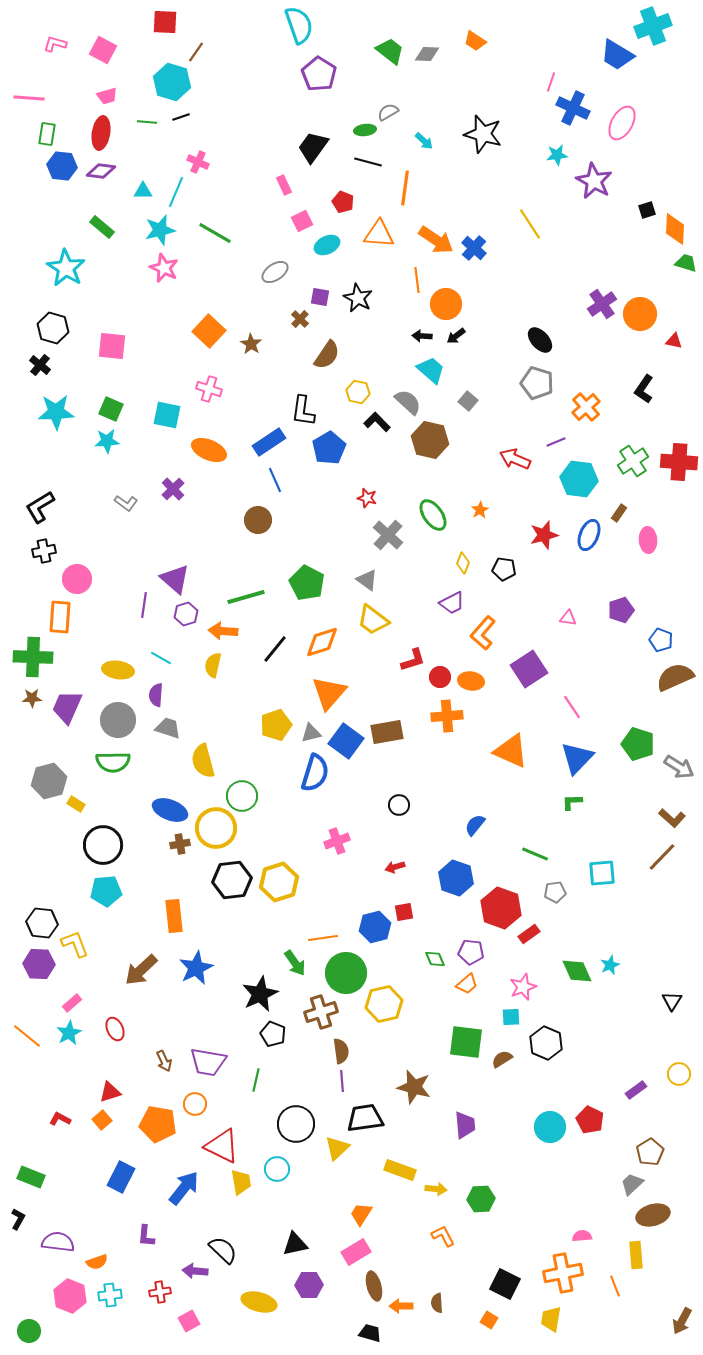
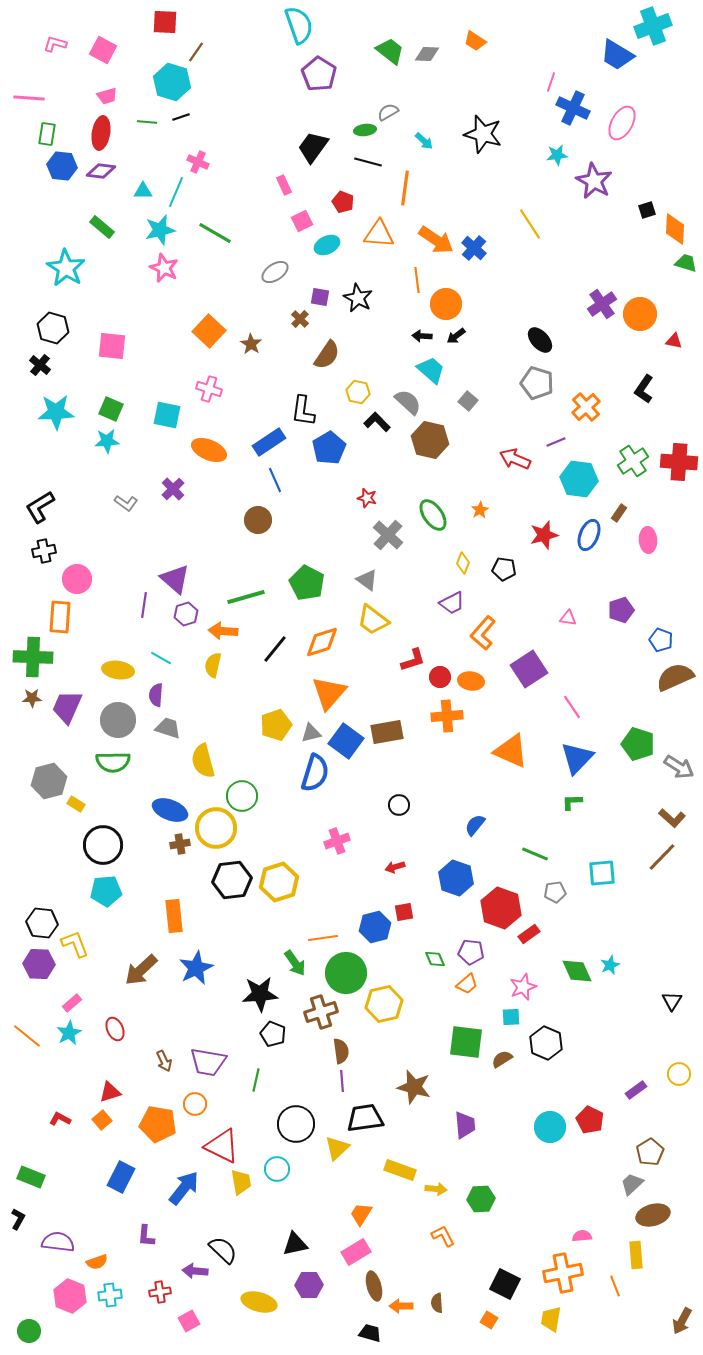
black star at (260, 994): rotated 21 degrees clockwise
